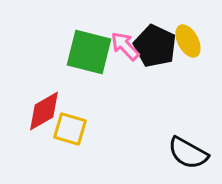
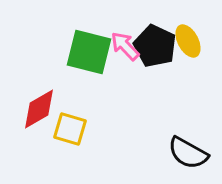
red diamond: moved 5 px left, 2 px up
